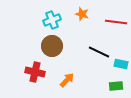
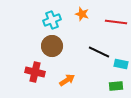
orange arrow: rotated 14 degrees clockwise
